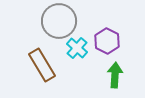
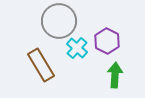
brown rectangle: moved 1 px left
